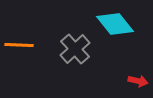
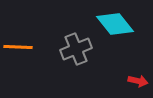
orange line: moved 1 px left, 2 px down
gray cross: moved 1 px right; rotated 20 degrees clockwise
